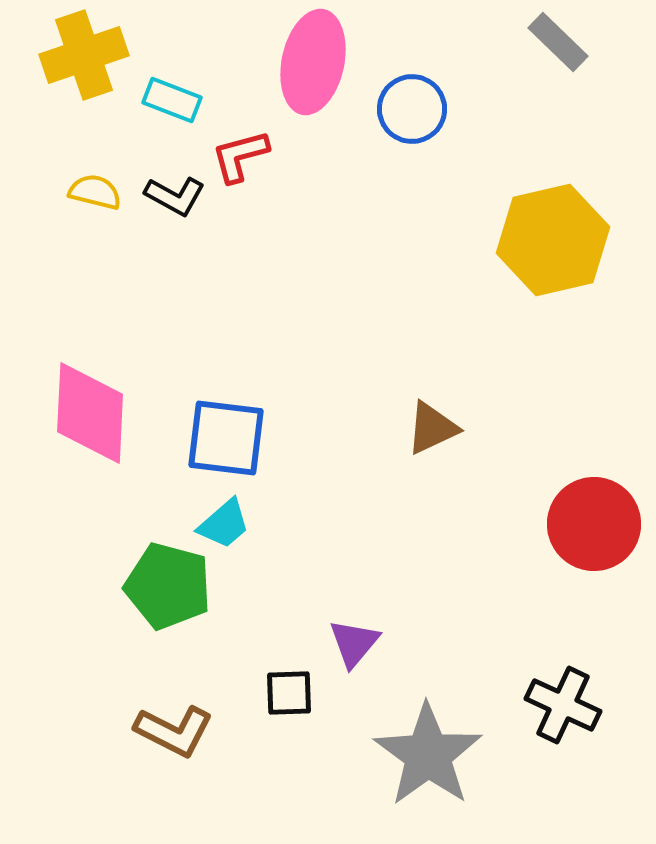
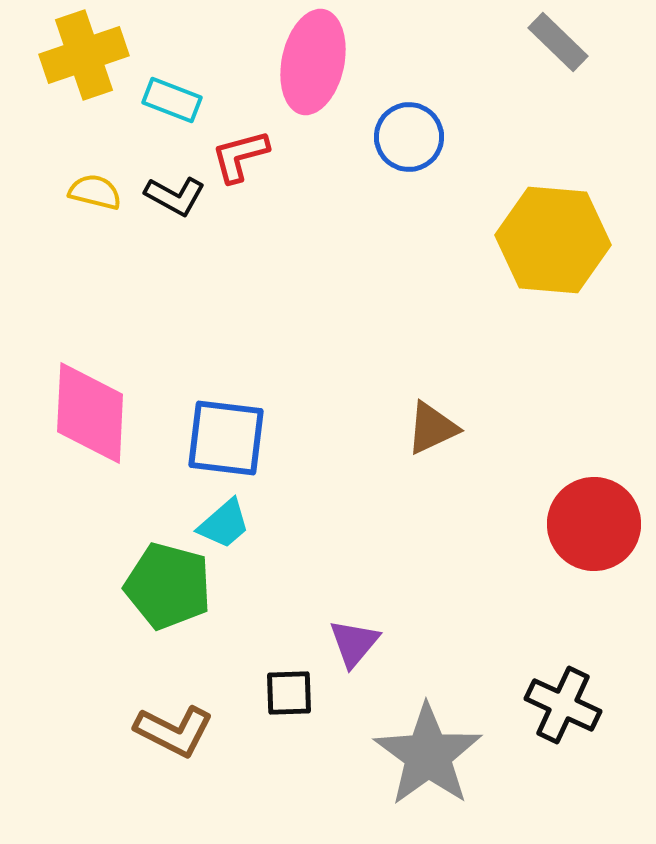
blue circle: moved 3 px left, 28 px down
yellow hexagon: rotated 18 degrees clockwise
